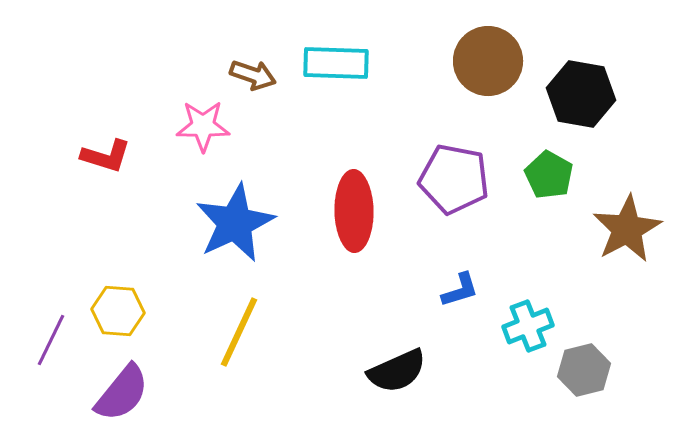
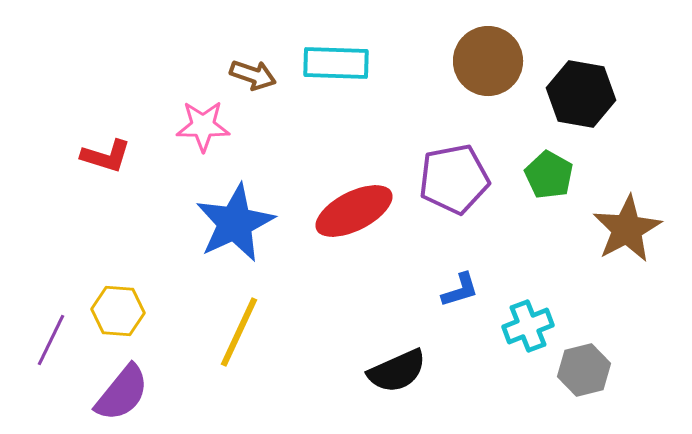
purple pentagon: rotated 22 degrees counterclockwise
red ellipse: rotated 64 degrees clockwise
